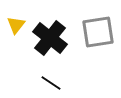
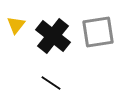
black cross: moved 3 px right, 2 px up
